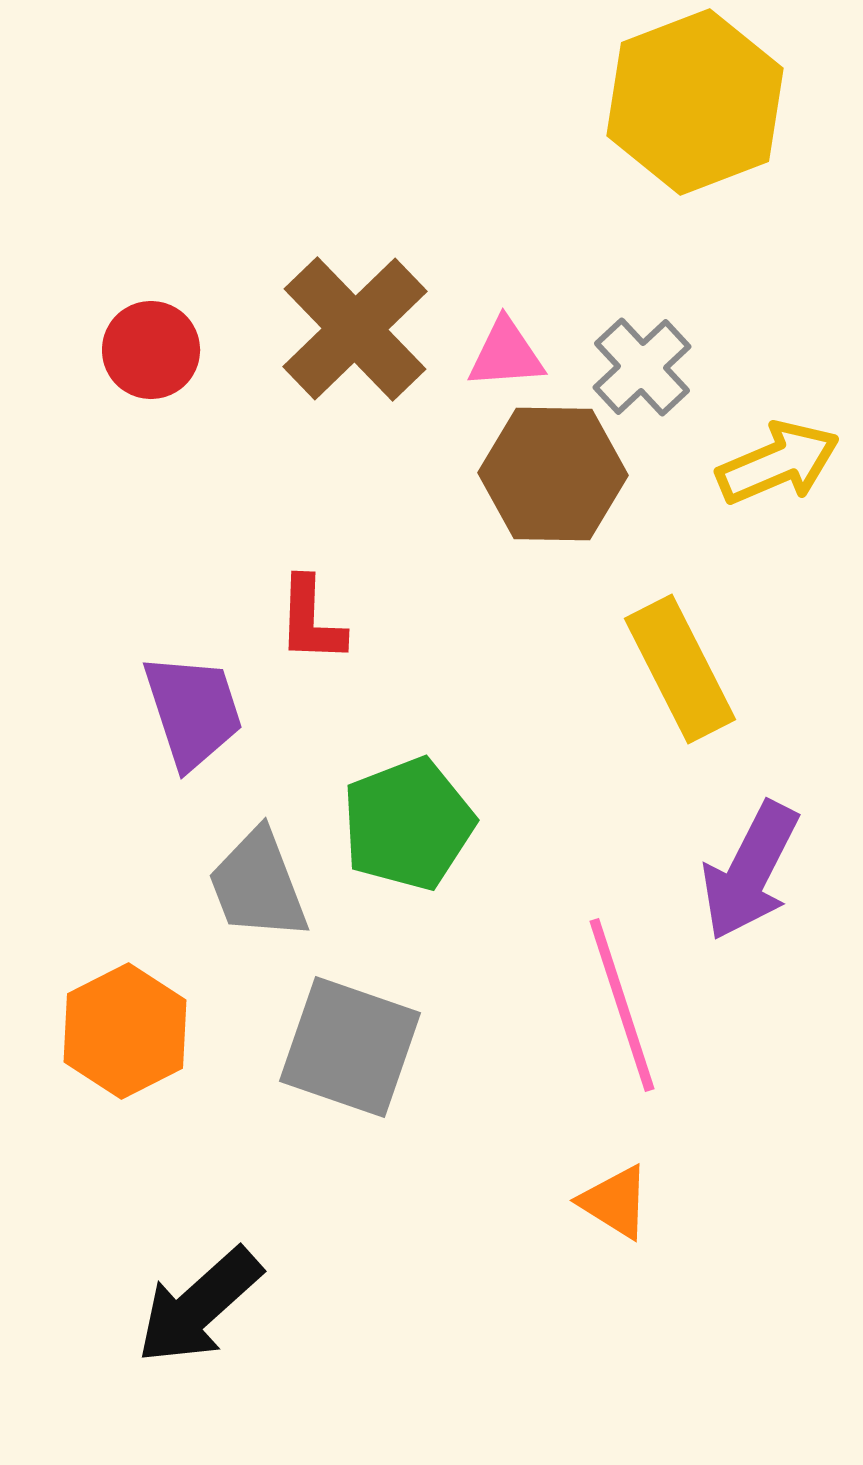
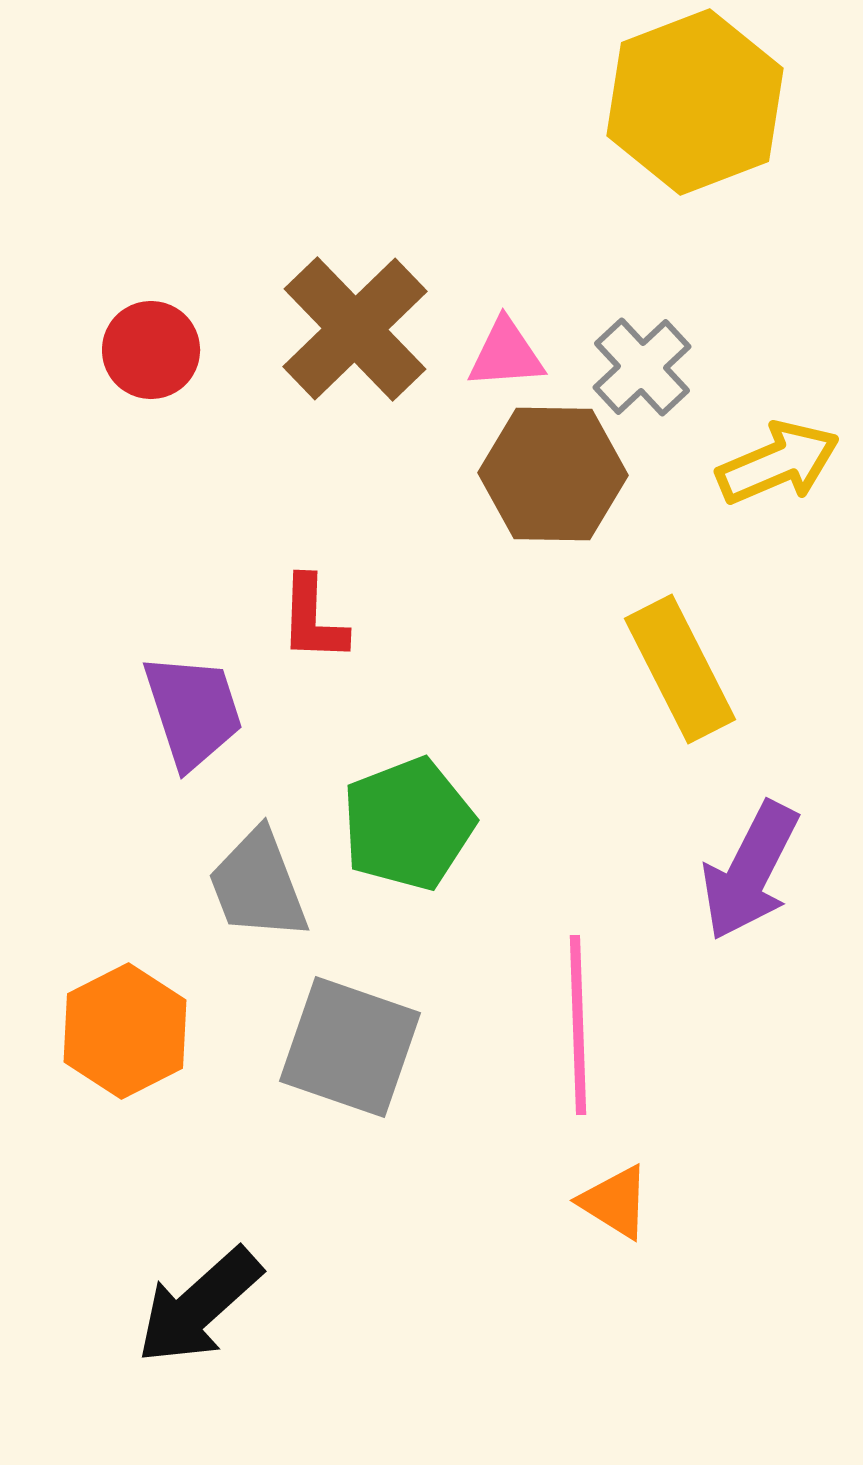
red L-shape: moved 2 px right, 1 px up
pink line: moved 44 px left, 20 px down; rotated 16 degrees clockwise
